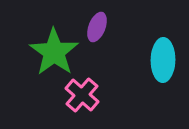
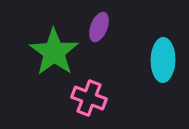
purple ellipse: moved 2 px right
pink cross: moved 7 px right, 3 px down; rotated 20 degrees counterclockwise
